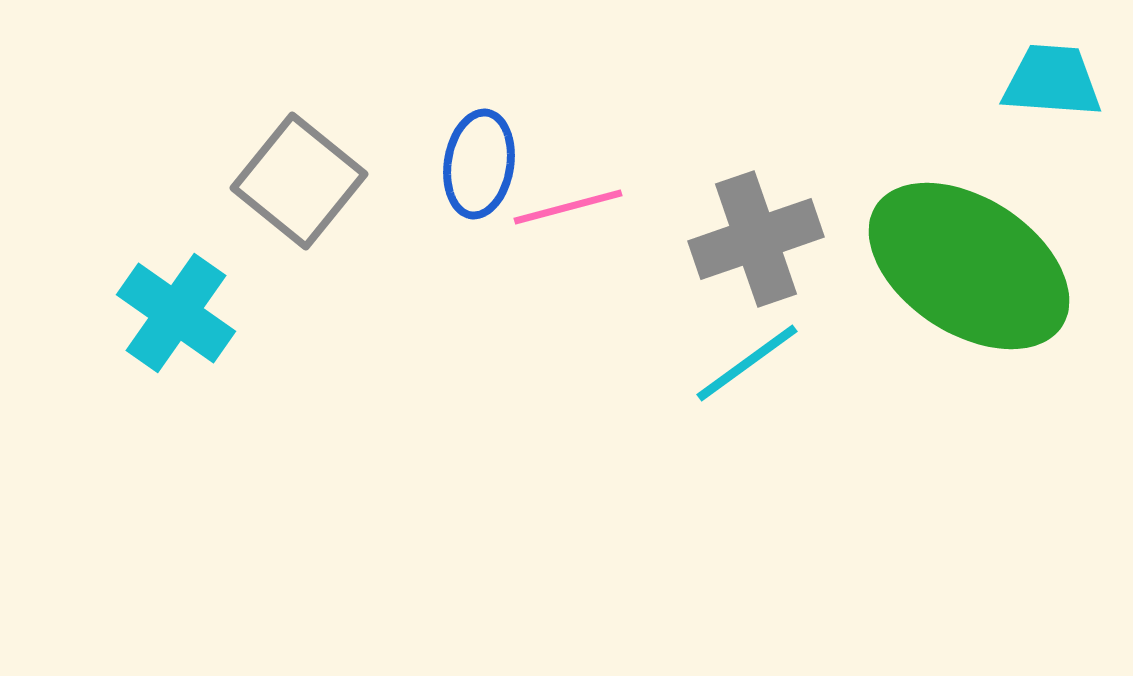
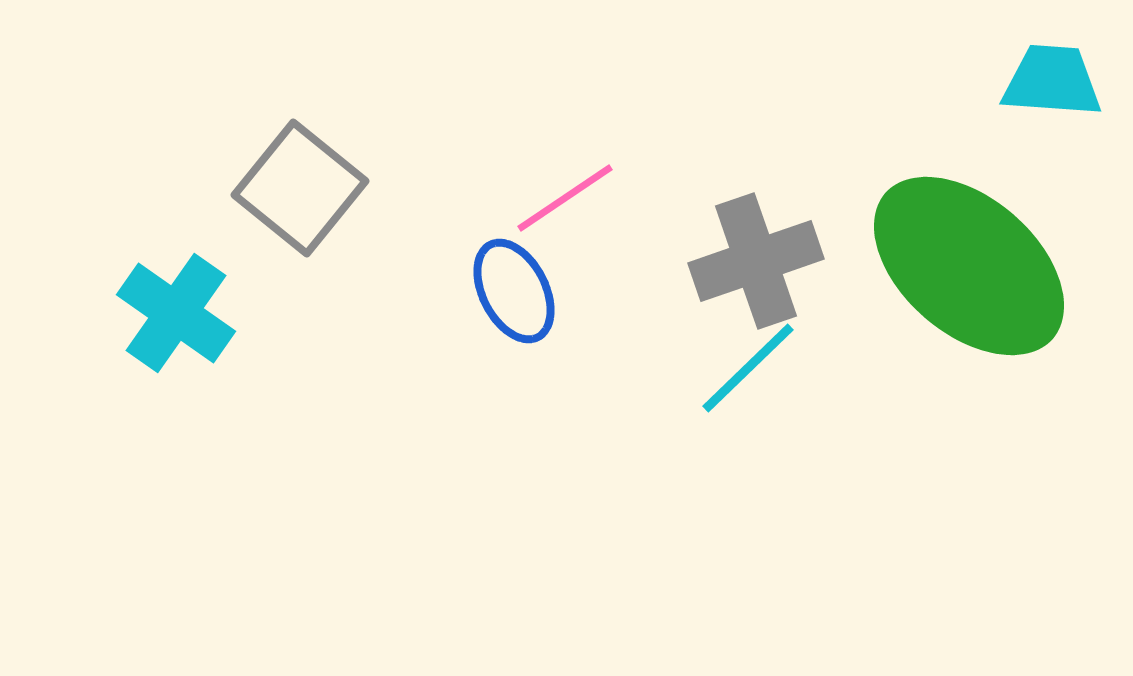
blue ellipse: moved 35 px right, 127 px down; rotated 36 degrees counterclockwise
gray square: moved 1 px right, 7 px down
pink line: moved 3 px left, 9 px up; rotated 19 degrees counterclockwise
gray cross: moved 22 px down
green ellipse: rotated 8 degrees clockwise
cyan line: moved 1 px right, 5 px down; rotated 8 degrees counterclockwise
